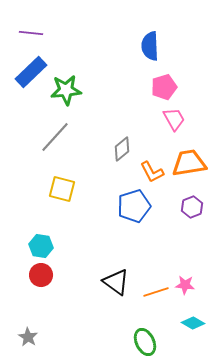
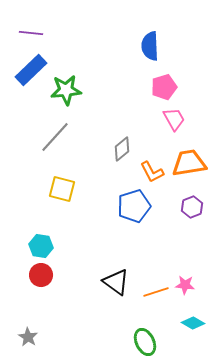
blue rectangle: moved 2 px up
